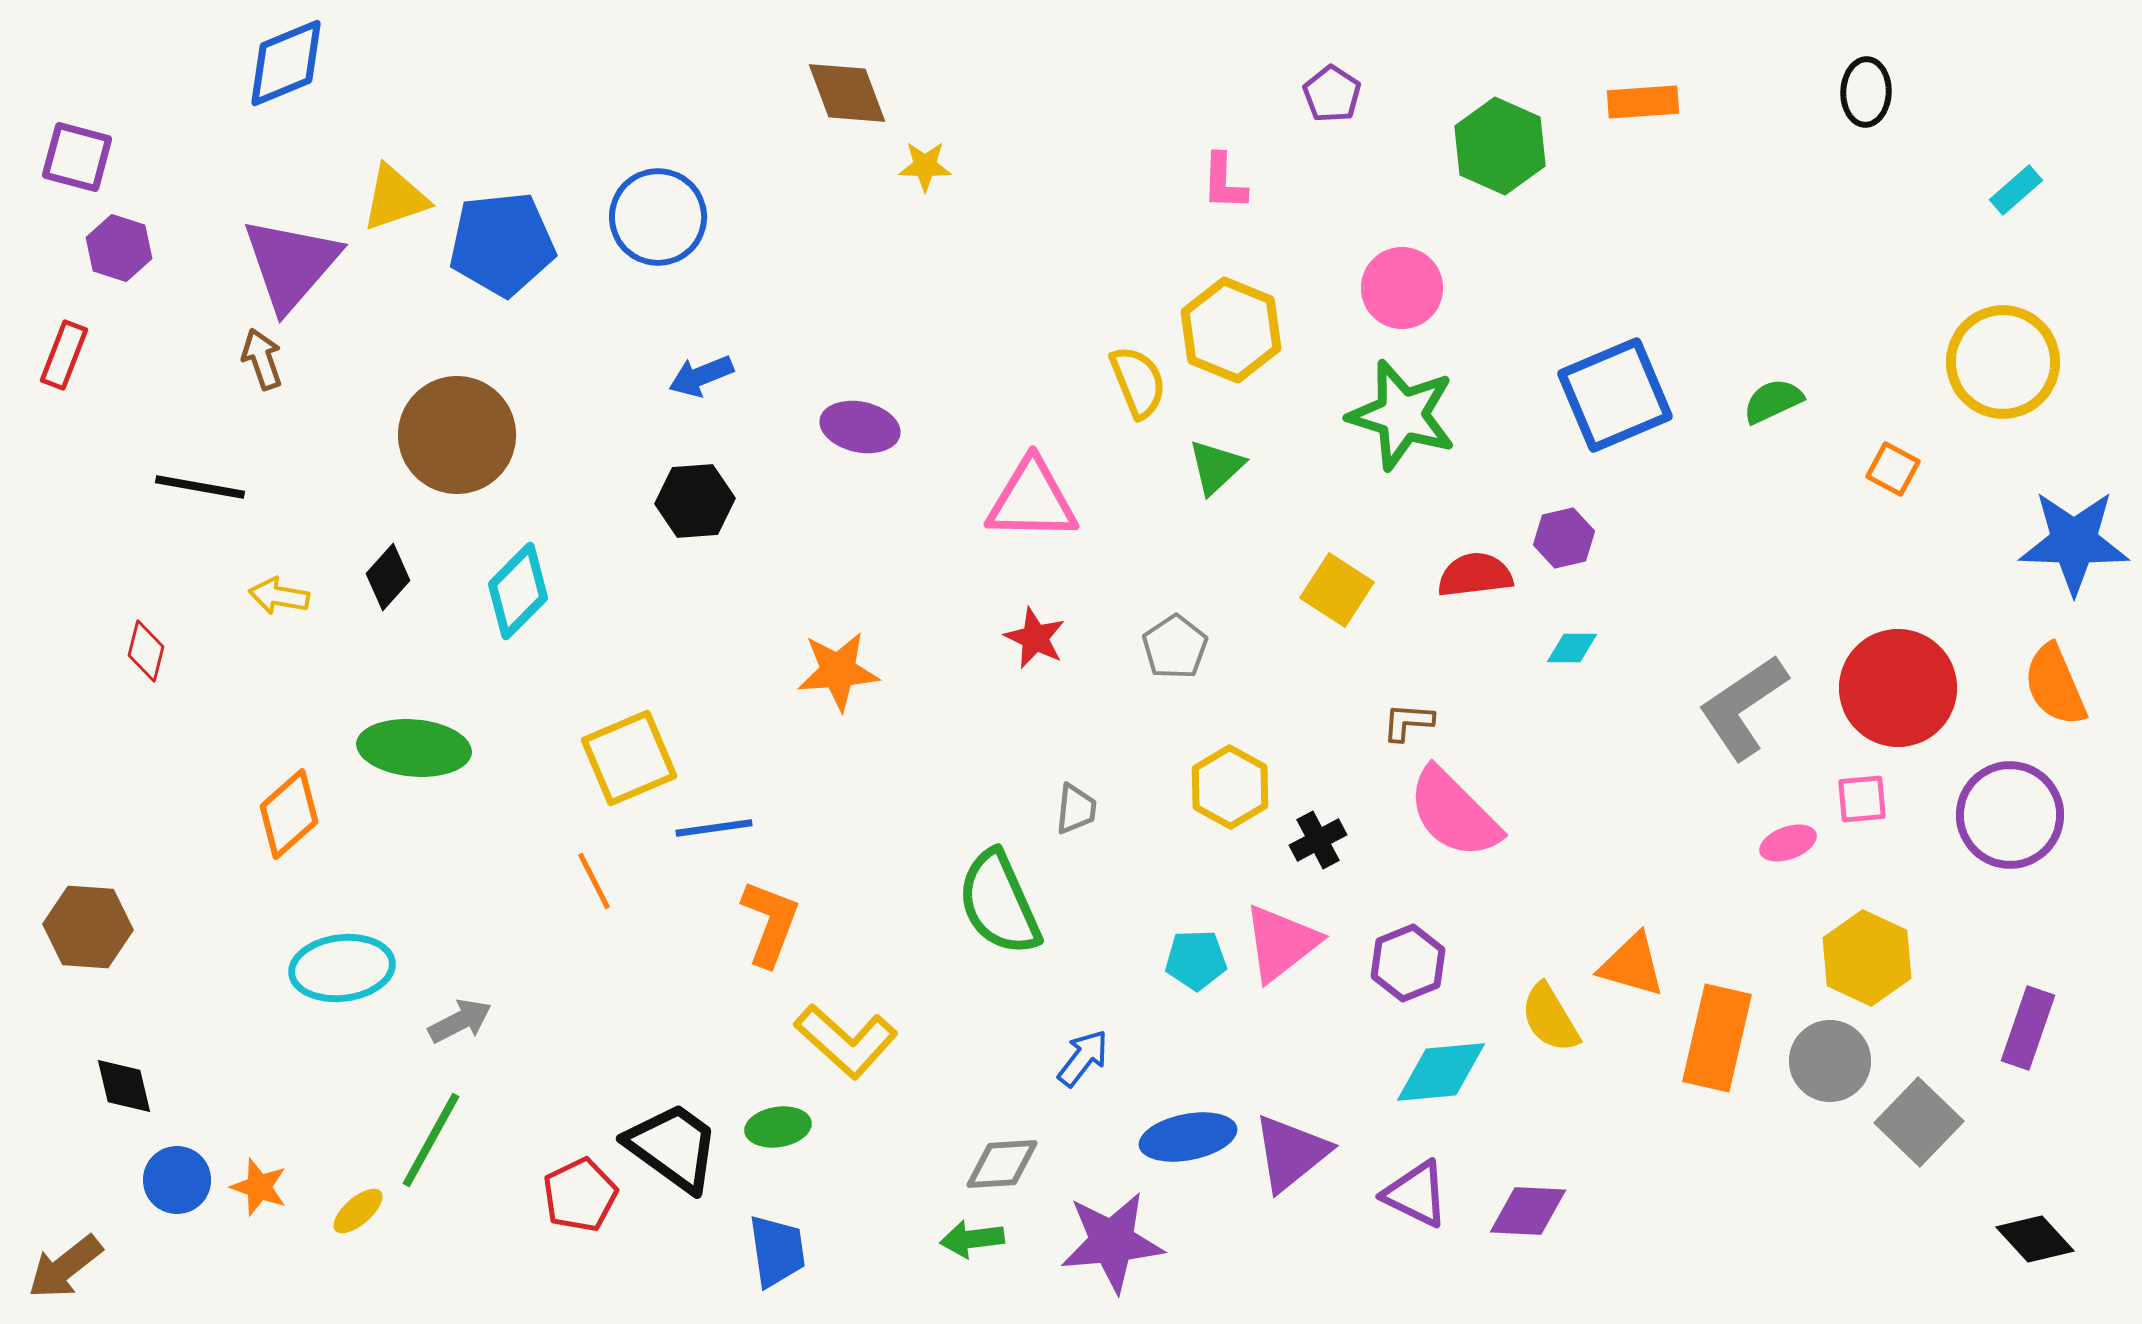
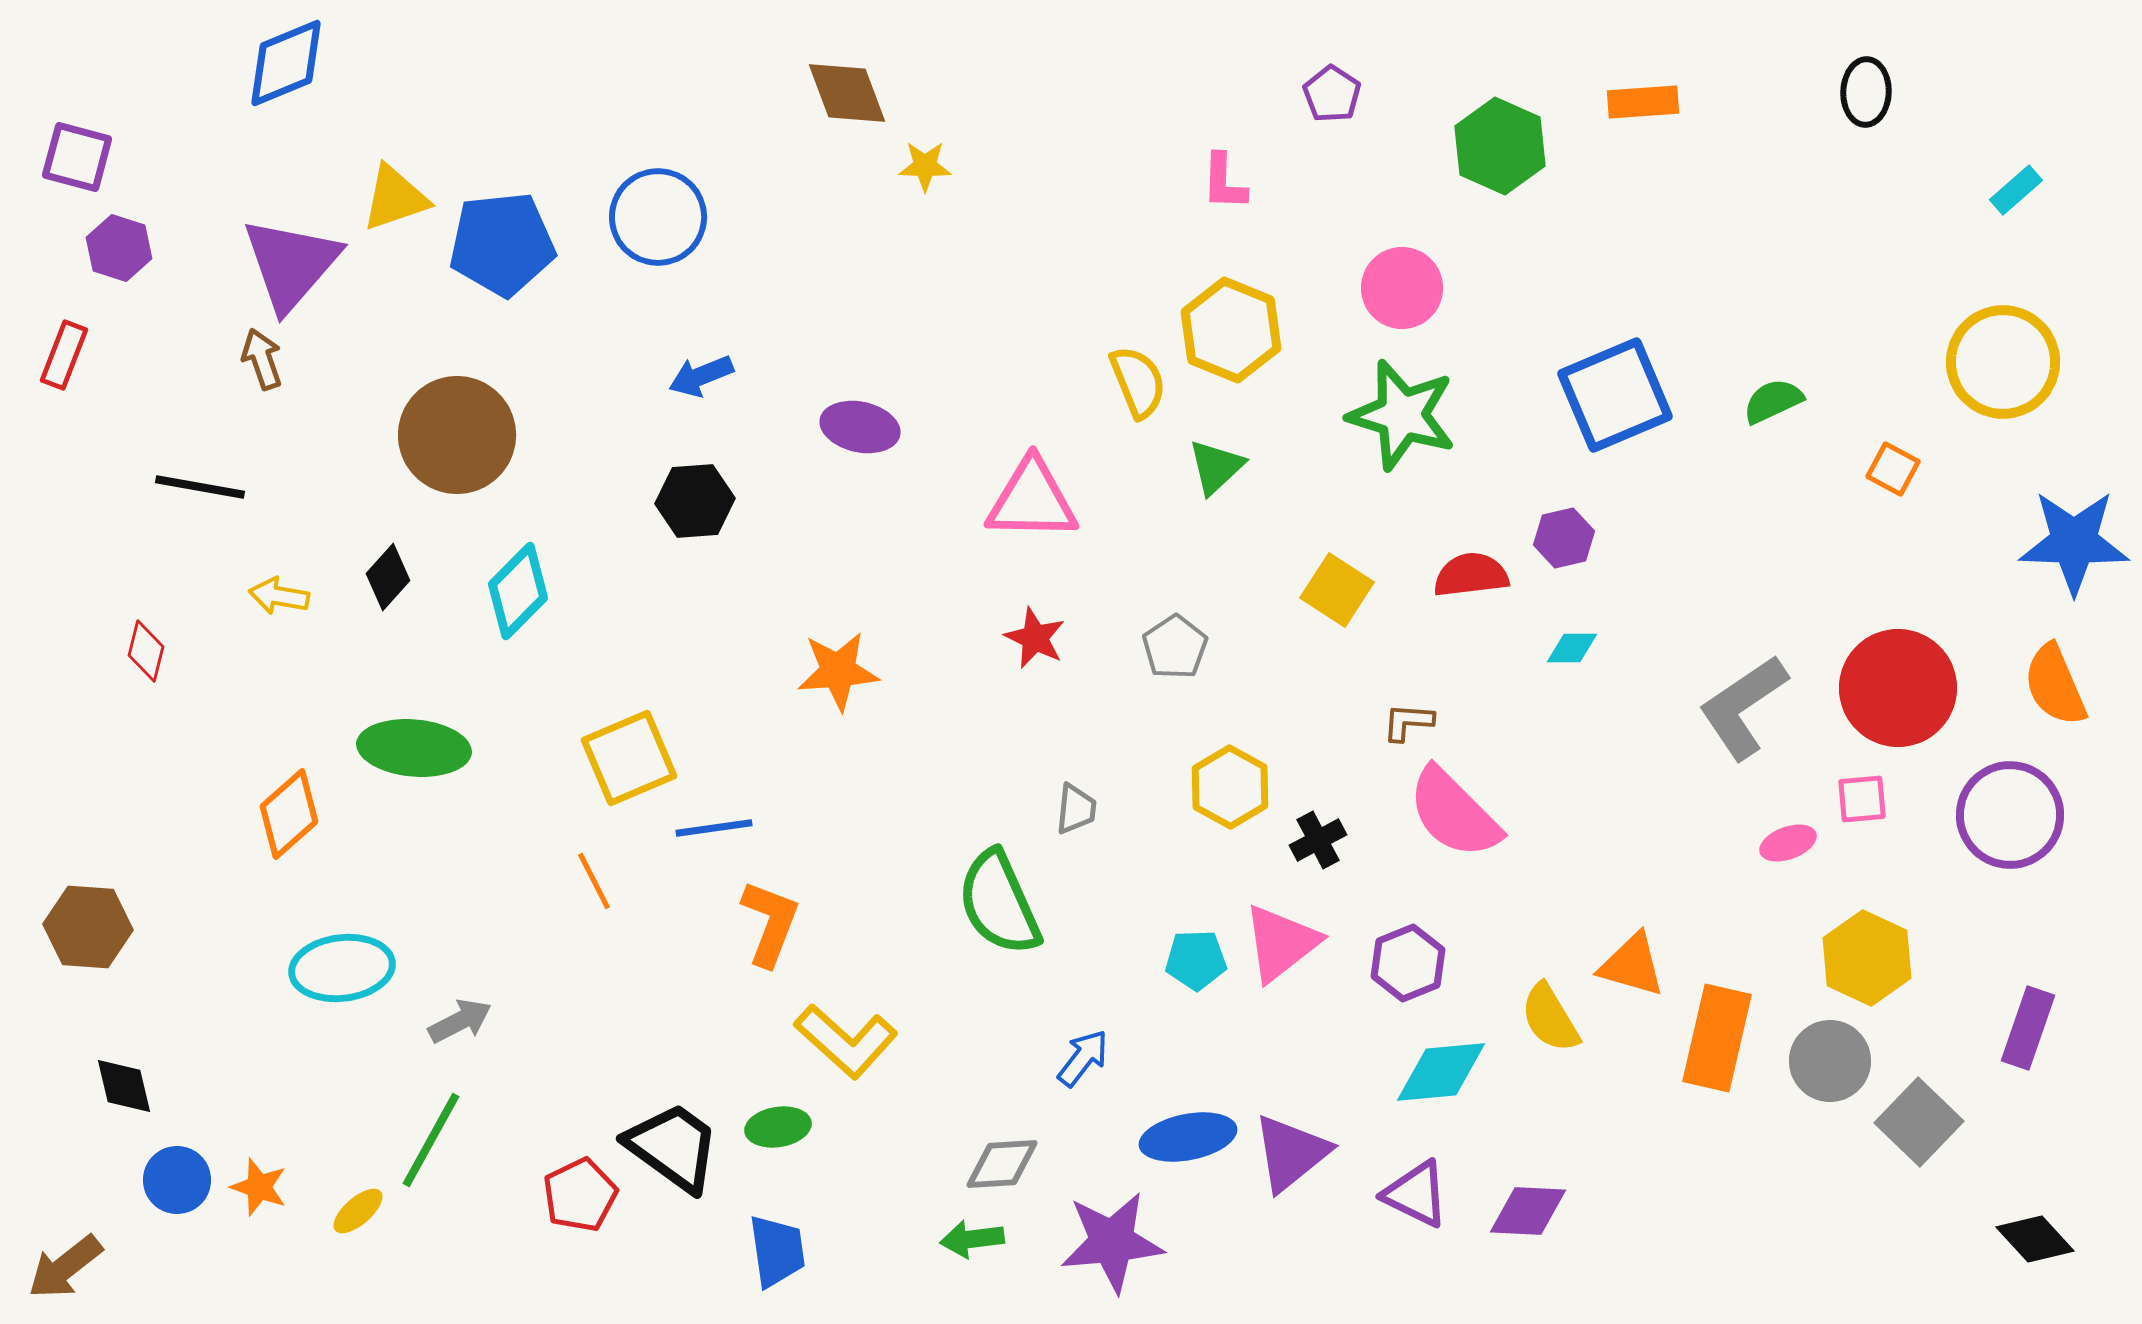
red semicircle at (1475, 575): moved 4 px left
